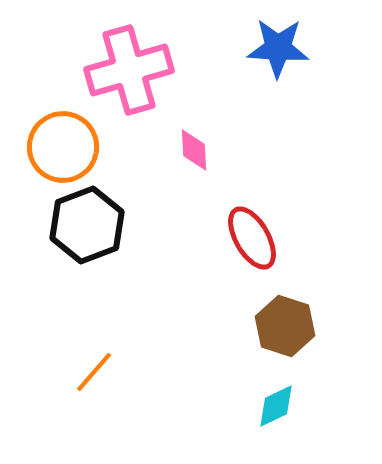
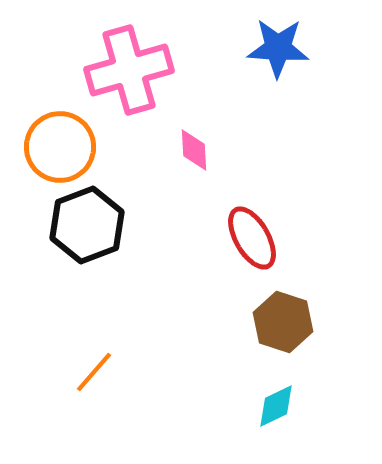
orange circle: moved 3 px left
brown hexagon: moved 2 px left, 4 px up
